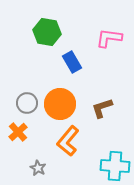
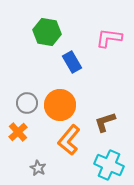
orange circle: moved 1 px down
brown L-shape: moved 3 px right, 14 px down
orange L-shape: moved 1 px right, 1 px up
cyan cross: moved 6 px left, 1 px up; rotated 20 degrees clockwise
